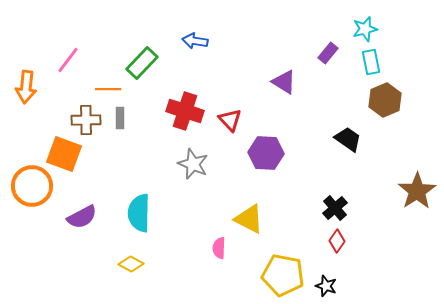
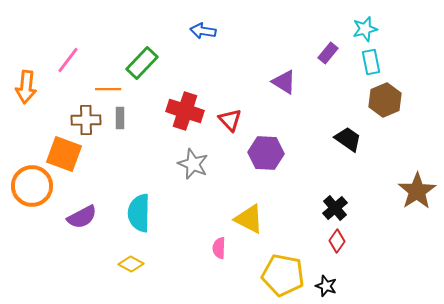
blue arrow: moved 8 px right, 10 px up
